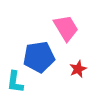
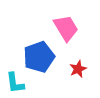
blue pentagon: rotated 12 degrees counterclockwise
cyan L-shape: moved 1 px down; rotated 15 degrees counterclockwise
